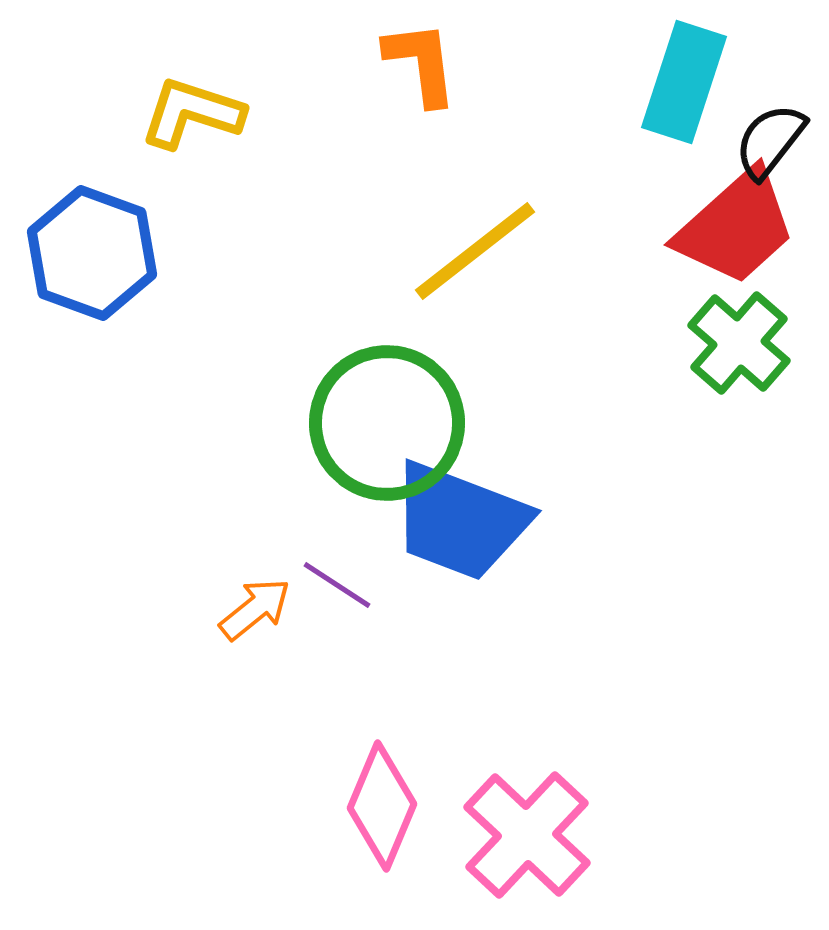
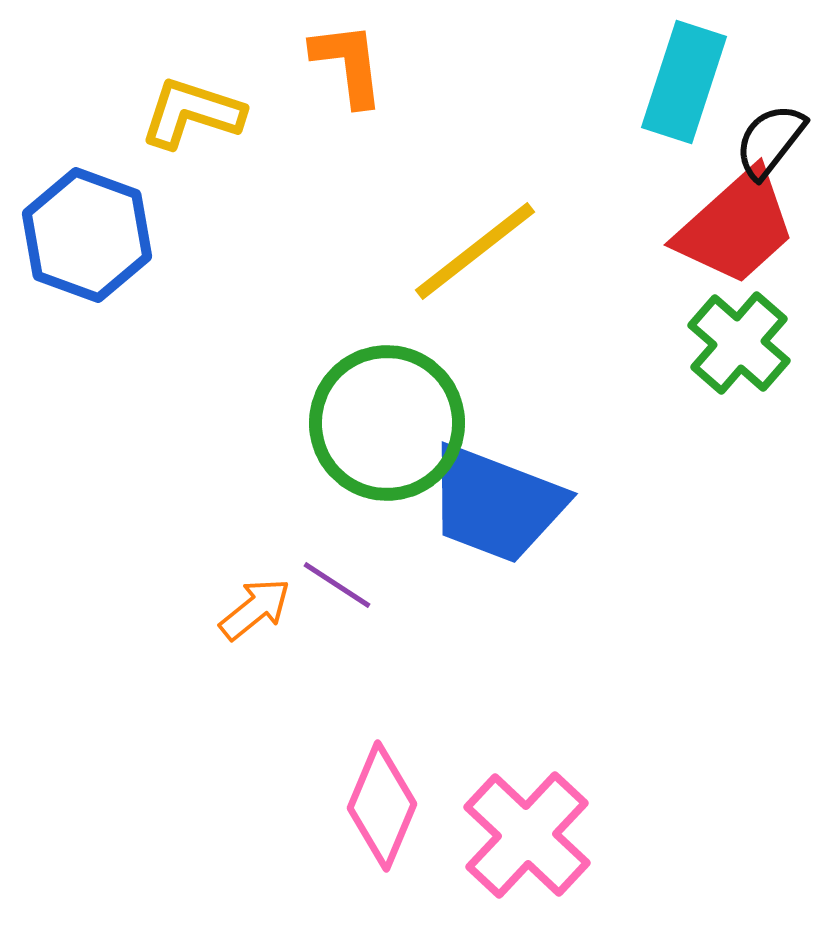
orange L-shape: moved 73 px left, 1 px down
blue hexagon: moved 5 px left, 18 px up
blue trapezoid: moved 36 px right, 17 px up
